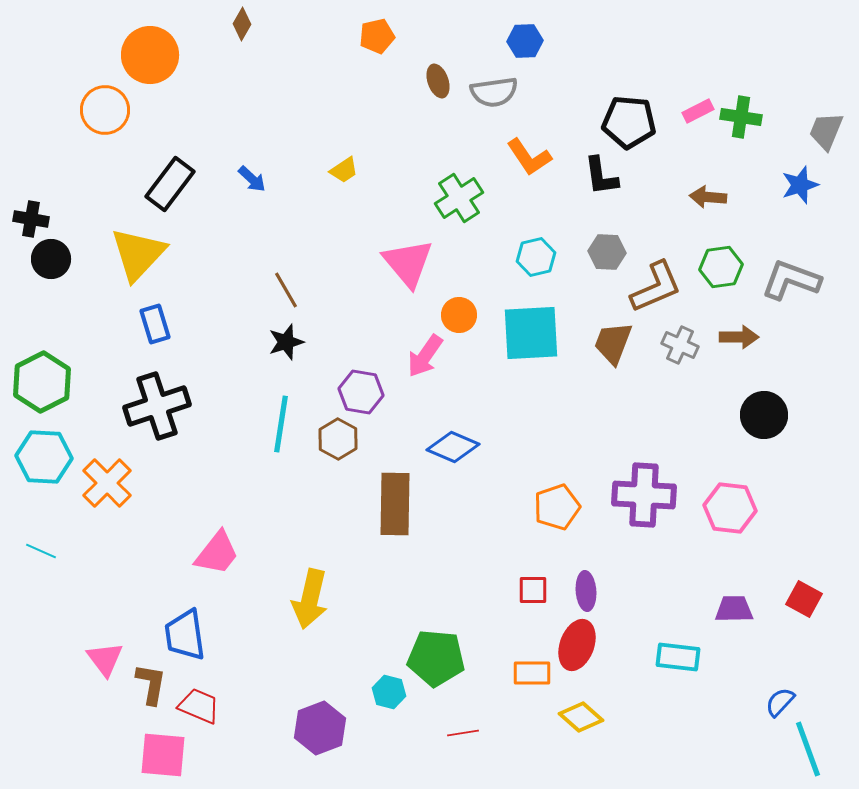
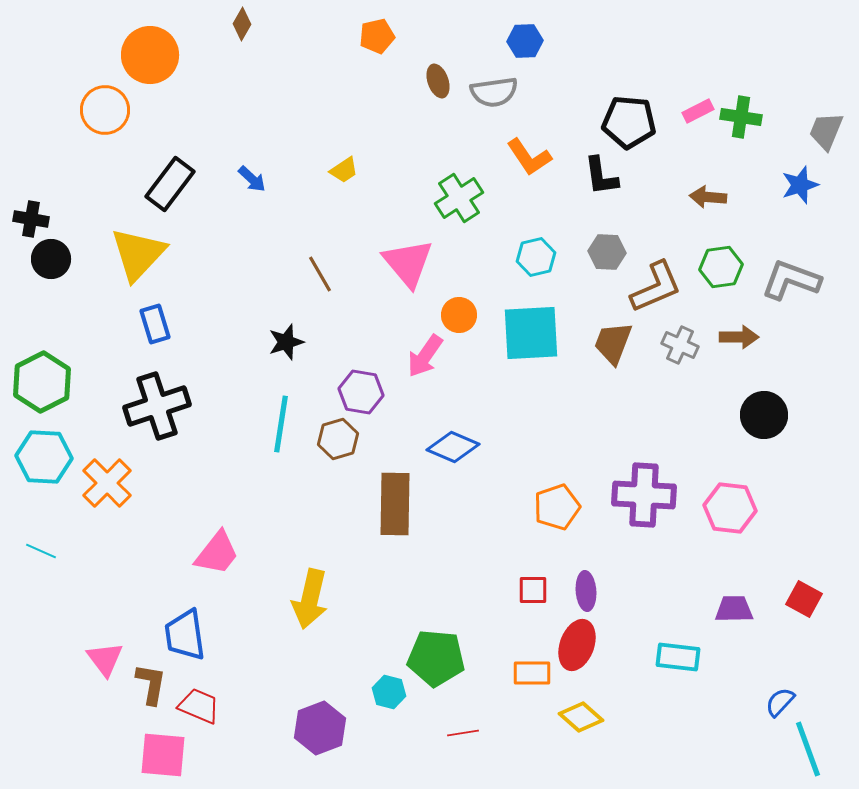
brown line at (286, 290): moved 34 px right, 16 px up
brown hexagon at (338, 439): rotated 15 degrees clockwise
